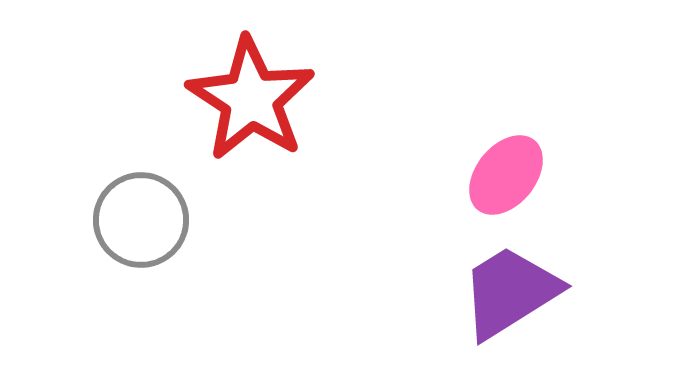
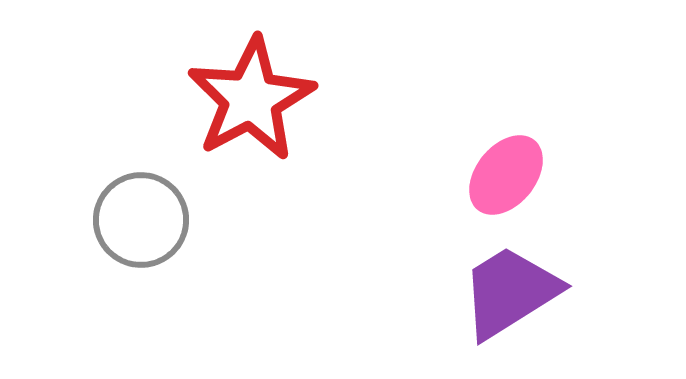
red star: rotated 11 degrees clockwise
